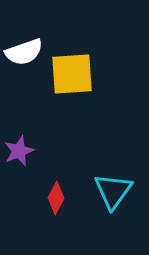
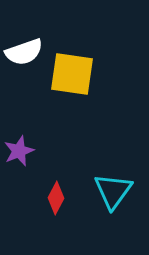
yellow square: rotated 12 degrees clockwise
